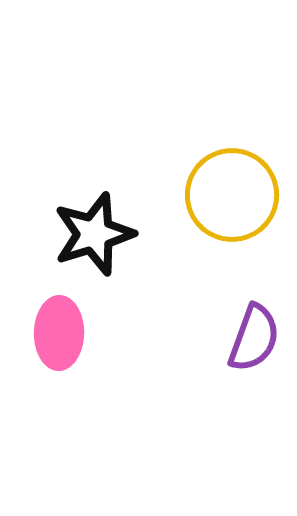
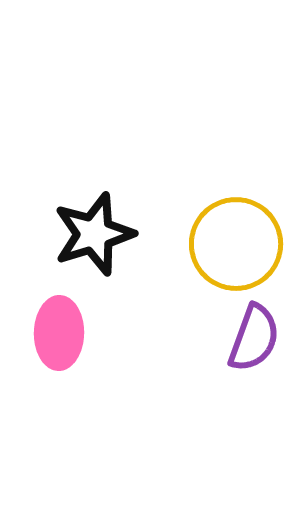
yellow circle: moved 4 px right, 49 px down
